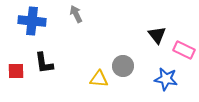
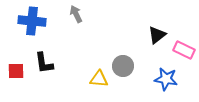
black triangle: rotated 30 degrees clockwise
